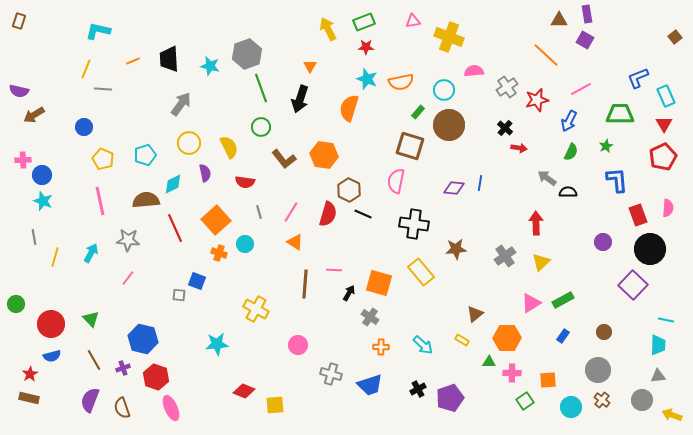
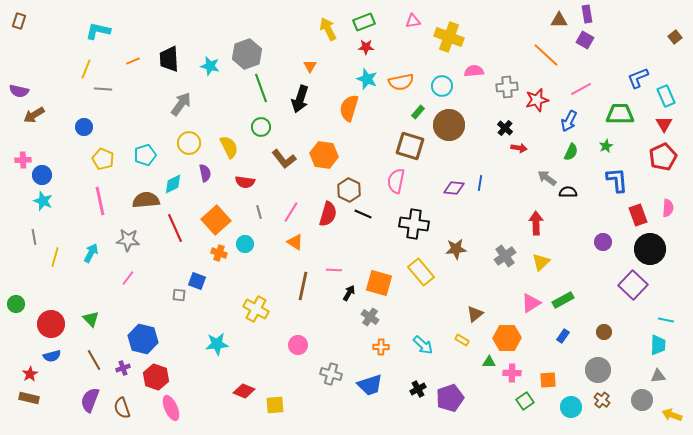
gray cross at (507, 87): rotated 30 degrees clockwise
cyan circle at (444, 90): moved 2 px left, 4 px up
brown line at (305, 284): moved 2 px left, 2 px down; rotated 8 degrees clockwise
